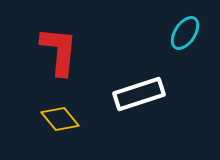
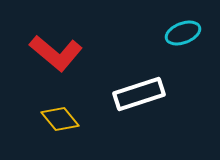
cyan ellipse: moved 2 px left; rotated 36 degrees clockwise
red L-shape: moved 3 px left, 2 px down; rotated 124 degrees clockwise
